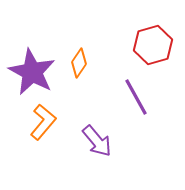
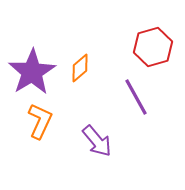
red hexagon: moved 2 px down
orange diamond: moved 1 px right, 5 px down; rotated 16 degrees clockwise
purple star: rotated 12 degrees clockwise
orange L-shape: moved 3 px left, 1 px up; rotated 15 degrees counterclockwise
